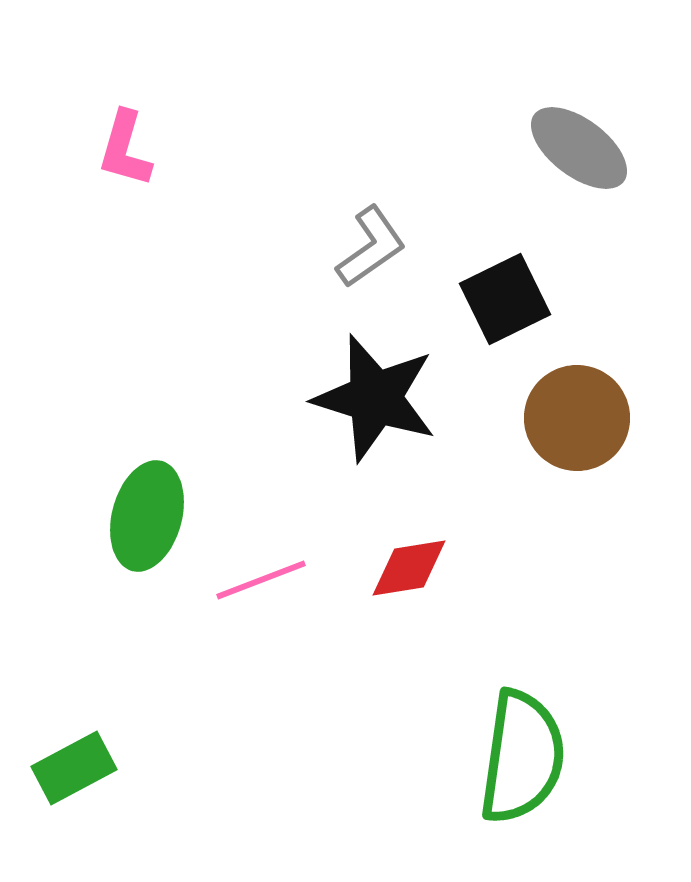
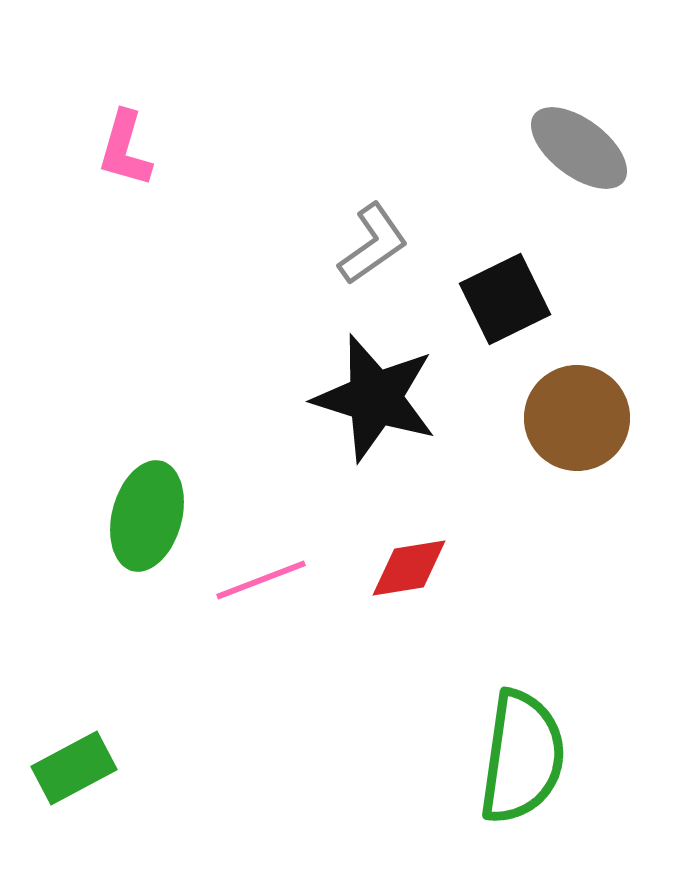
gray L-shape: moved 2 px right, 3 px up
